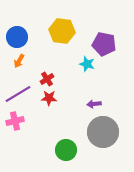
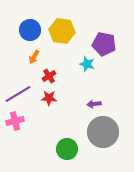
blue circle: moved 13 px right, 7 px up
orange arrow: moved 15 px right, 4 px up
red cross: moved 2 px right, 3 px up
green circle: moved 1 px right, 1 px up
